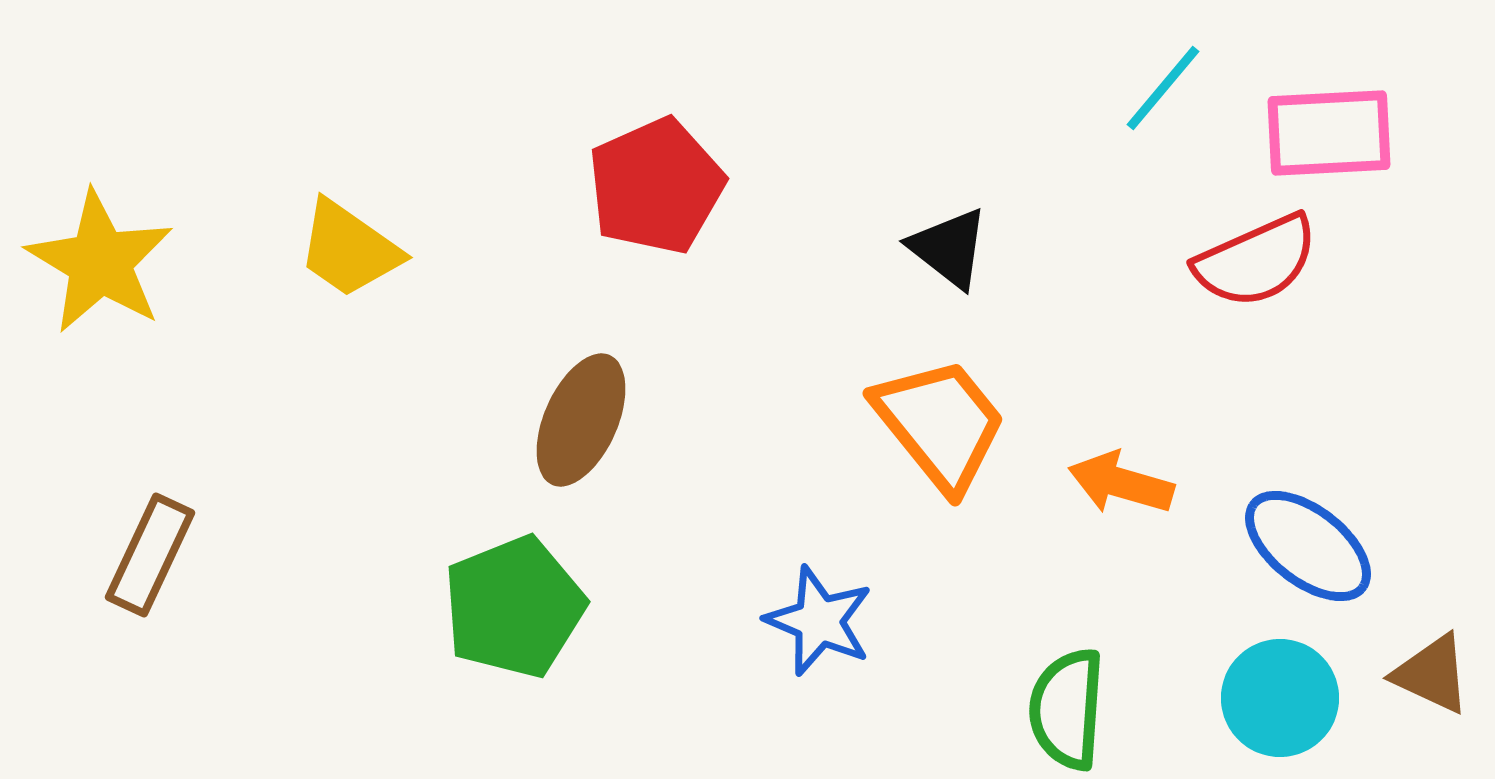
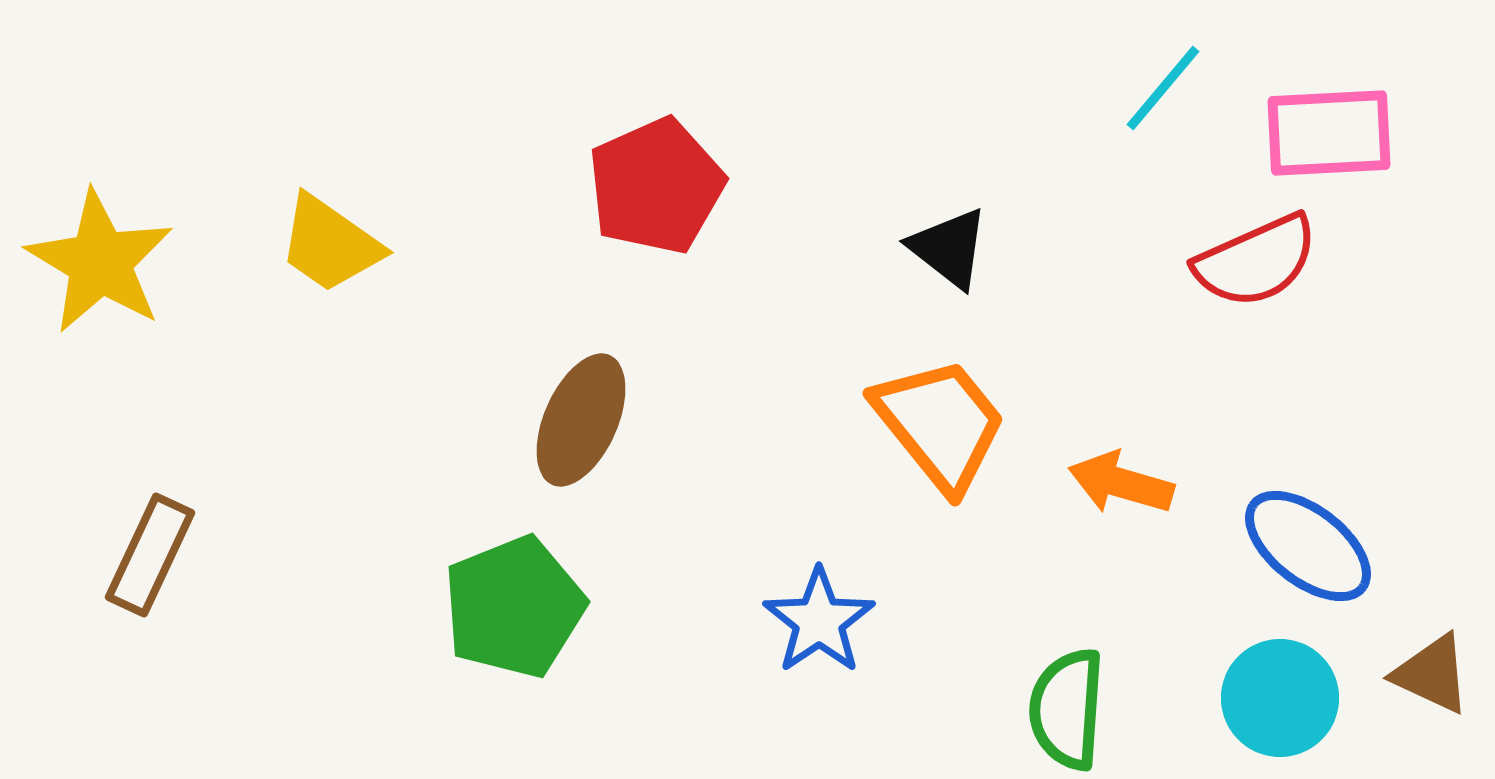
yellow trapezoid: moved 19 px left, 5 px up
blue star: rotated 15 degrees clockwise
